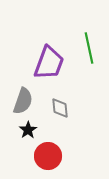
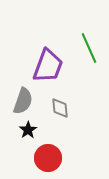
green line: rotated 12 degrees counterclockwise
purple trapezoid: moved 1 px left, 3 px down
red circle: moved 2 px down
